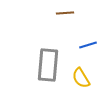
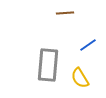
blue line: rotated 18 degrees counterclockwise
yellow semicircle: moved 1 px left
